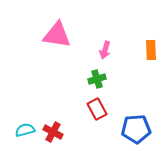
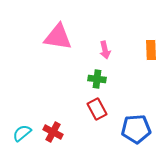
pink triangle: moved 1 px right, 2 px down
pink arrow: rotated 30 degrees counterclockwise
green cross: rotated 24 degrees clockwise
cyan semicircle: moved 3 px left, 3 px down; rotated 24 degrees counterclockwise
